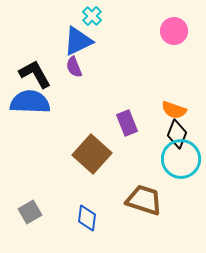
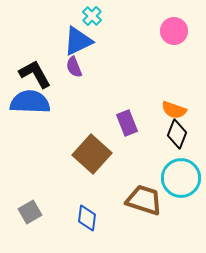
cyan circle: moved 19 px down
